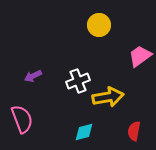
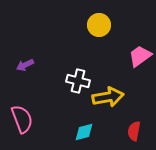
purple arrow: moved 8 px left, 11 px up
white cross: rotated 35 degrees clockwise
